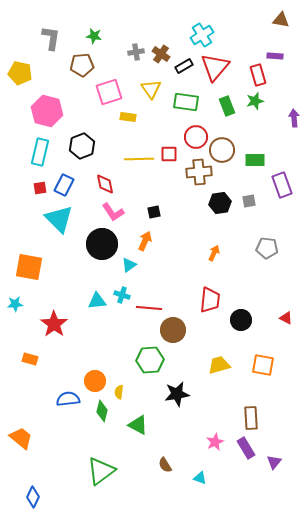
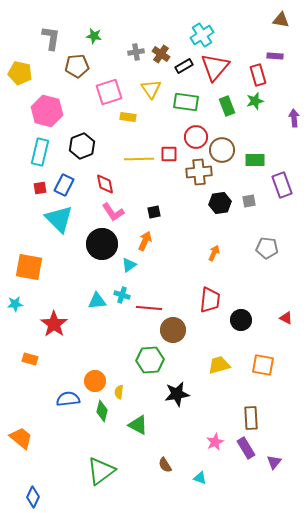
brown pentagon at (82, 65): moved 5 px left, 1 px down
